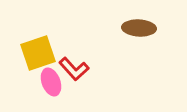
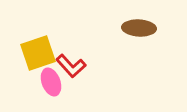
red L-shape: moved 3 px left, 3 px up
